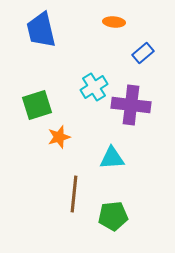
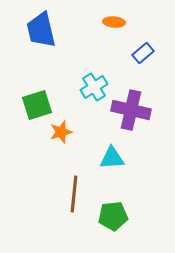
purple cross: moved 5 px down; rotated 6 degrees clockwise
orange star: moved 2 px right, 5 px up
